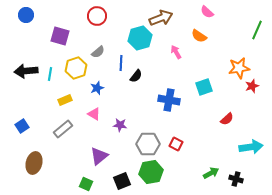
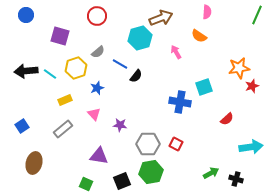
pink semicircle: rotated 128 degrees counterclockwise
green line: moved 15 px up
blue line: moved 1 px left, 1 px down; rotated 63 degrees counterclockwise
cyan line: rotated 64 degrees counterclockwise
blue cross: moved 11 px right, 2 px down
pink triangle: rotated 16 degrees clockwise
purple triangle: rotated 48 degrees clockwise
